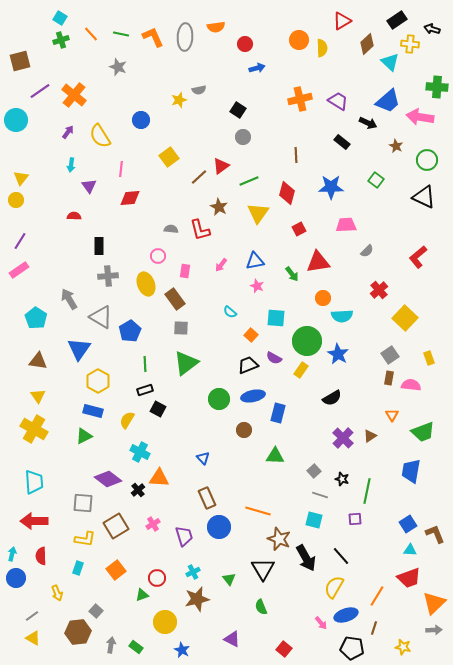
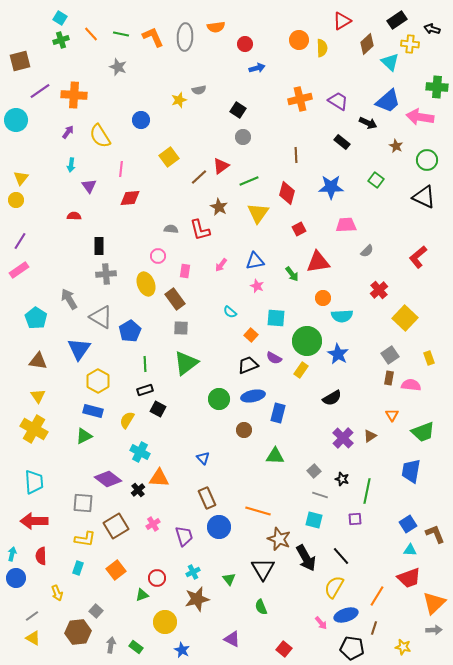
orange cross at (74, 95): rotated 35 degrees counterclockwise
gray cross at (108, 276): moved 2 px left, 2 px up
